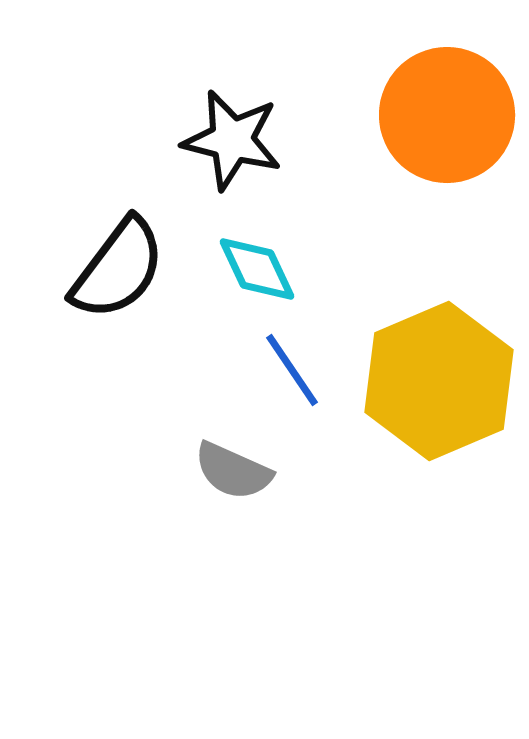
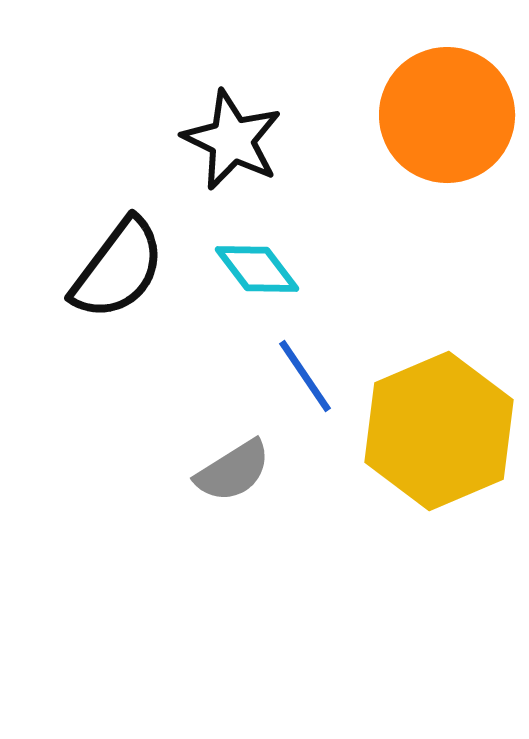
black star: rotated 12 degrees clockwise
cyan diamond: rotated 12 degrees counterclockwise
blue line: moved 13 px right, 6 px down
yellow hexagon: moved 50 px down
gray semicircle: rotated 56 degrees counterclockwise
